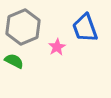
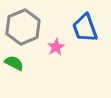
pink star: moved 1 px left
green semicircle: moved 2 px down
